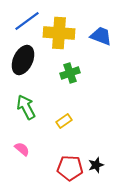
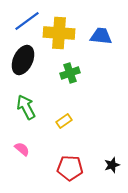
blue trapezoid: rotated 15 degrees counterclockwise
black star: moved 16 px right
